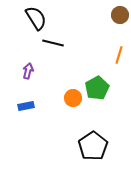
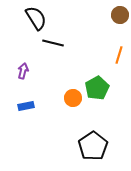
purple arrow: moved 5 px left
